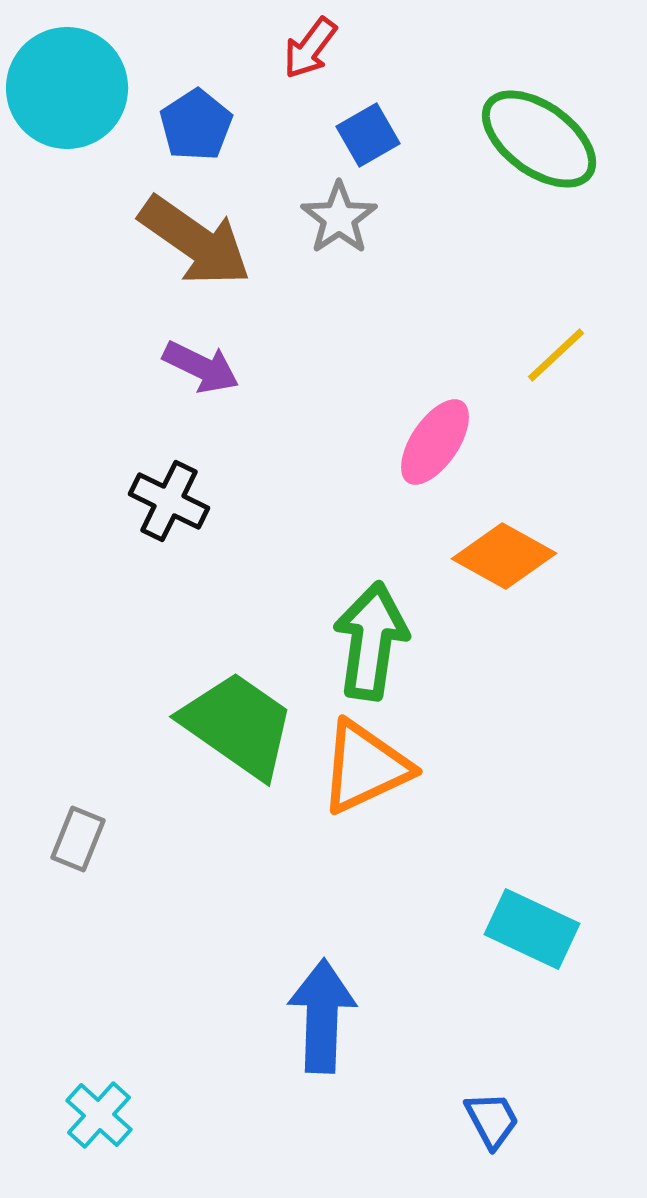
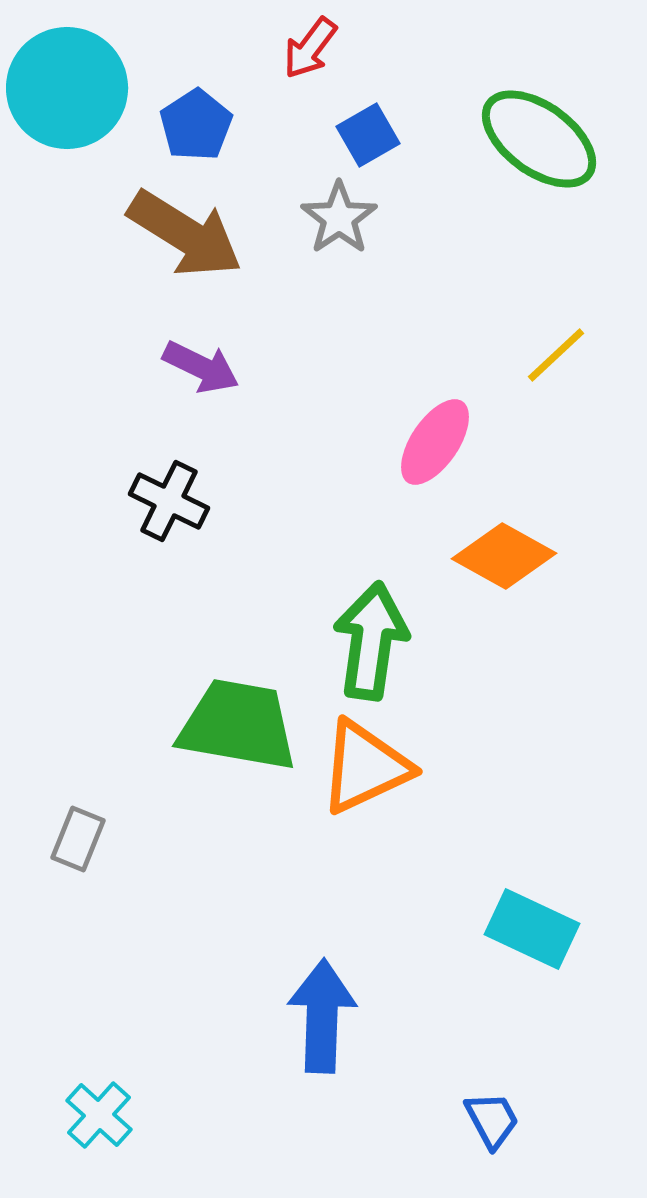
brown arrow: moved 10 px left, 7 px up; rotated 3 degrees counterclockwise
green trapezoid: rotated 25 degrees counterclockwise
